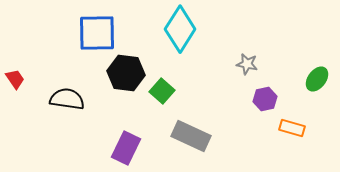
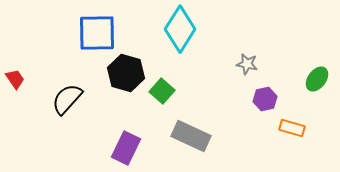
black hexagon: rotated 9 degrees clockwise
black semicircle: rotated 56 degrees counterclockwise
